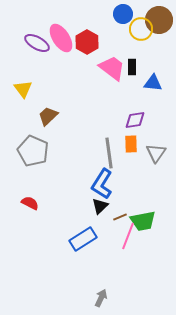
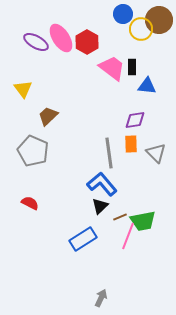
purple ellipse: moved 1 px left, 1 px up
blue triangle: moved 6 px left, 3 px down
gray triangle: rotated 20 degrees counterclockwise
blue L-shape: rotated 108 degrees clockwise
